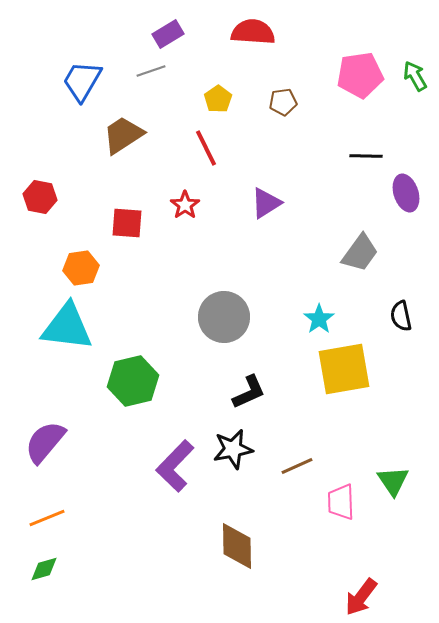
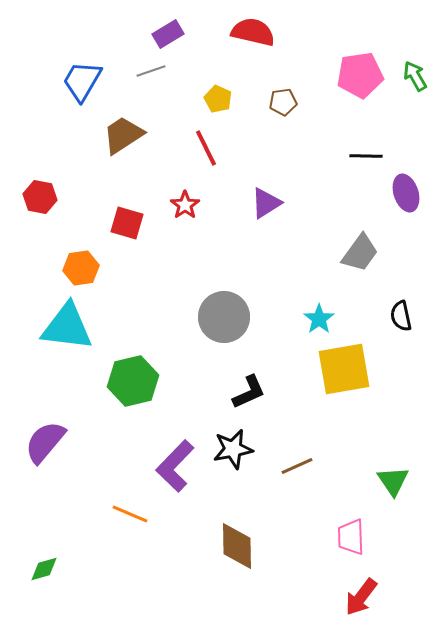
red semicircle: rotated 9 degrees clockwise
yellow pentagon: rotated 12 degrees counterclockwise
red square: rotated 12 degrees clockwise
pink trapezoid: moved 10 px right, 35 px down
orange line: moved 83 px right, 4 px up; rotated 45 degrees clockwise
